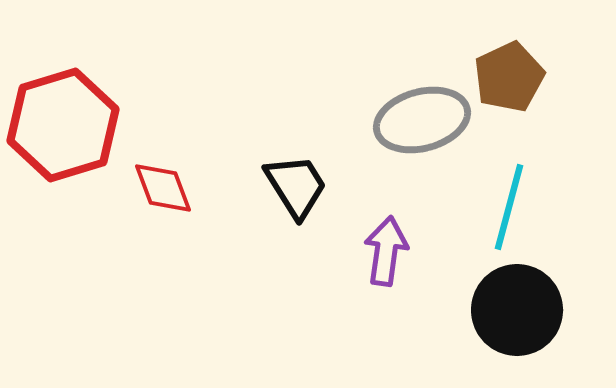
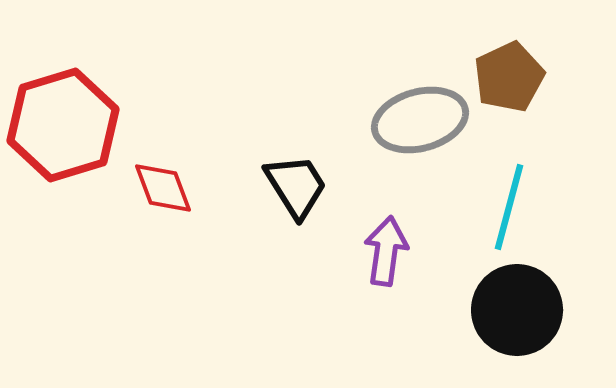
gray ellipse: moved 2 px left
